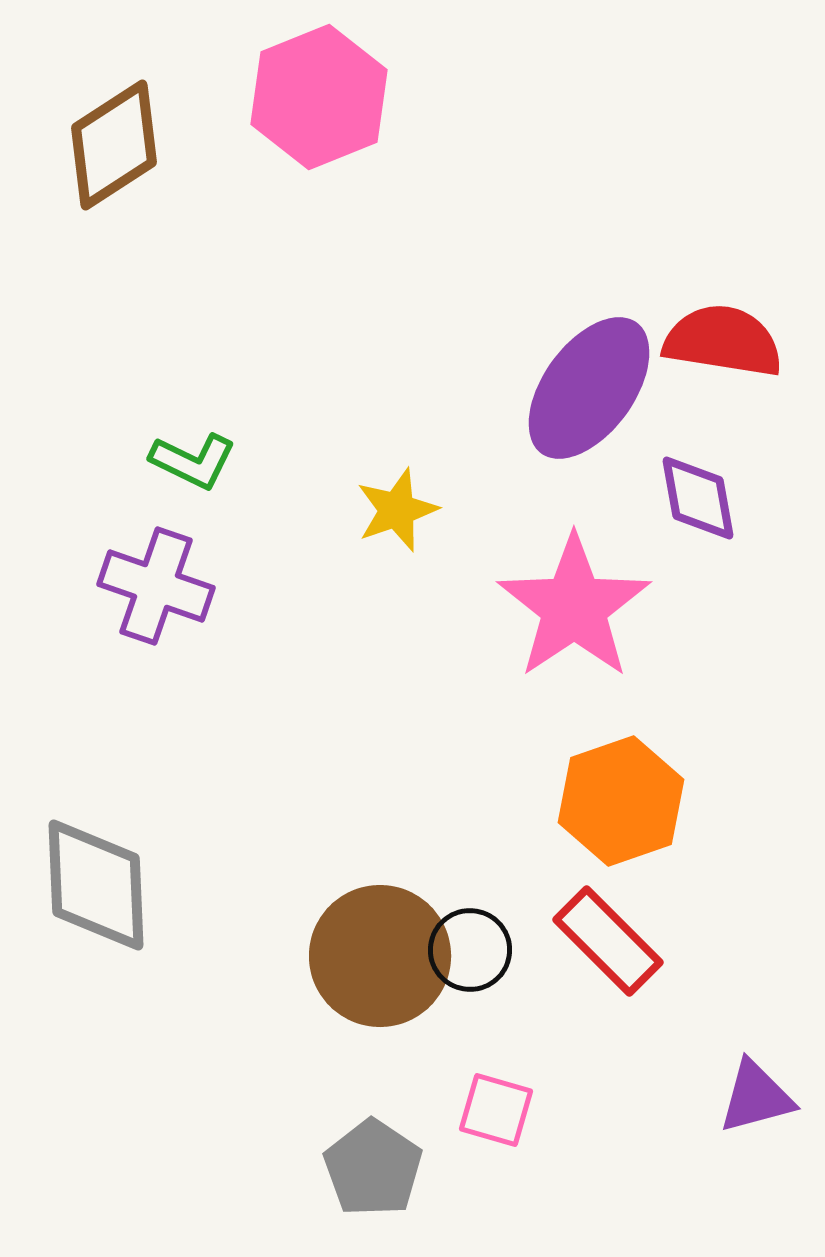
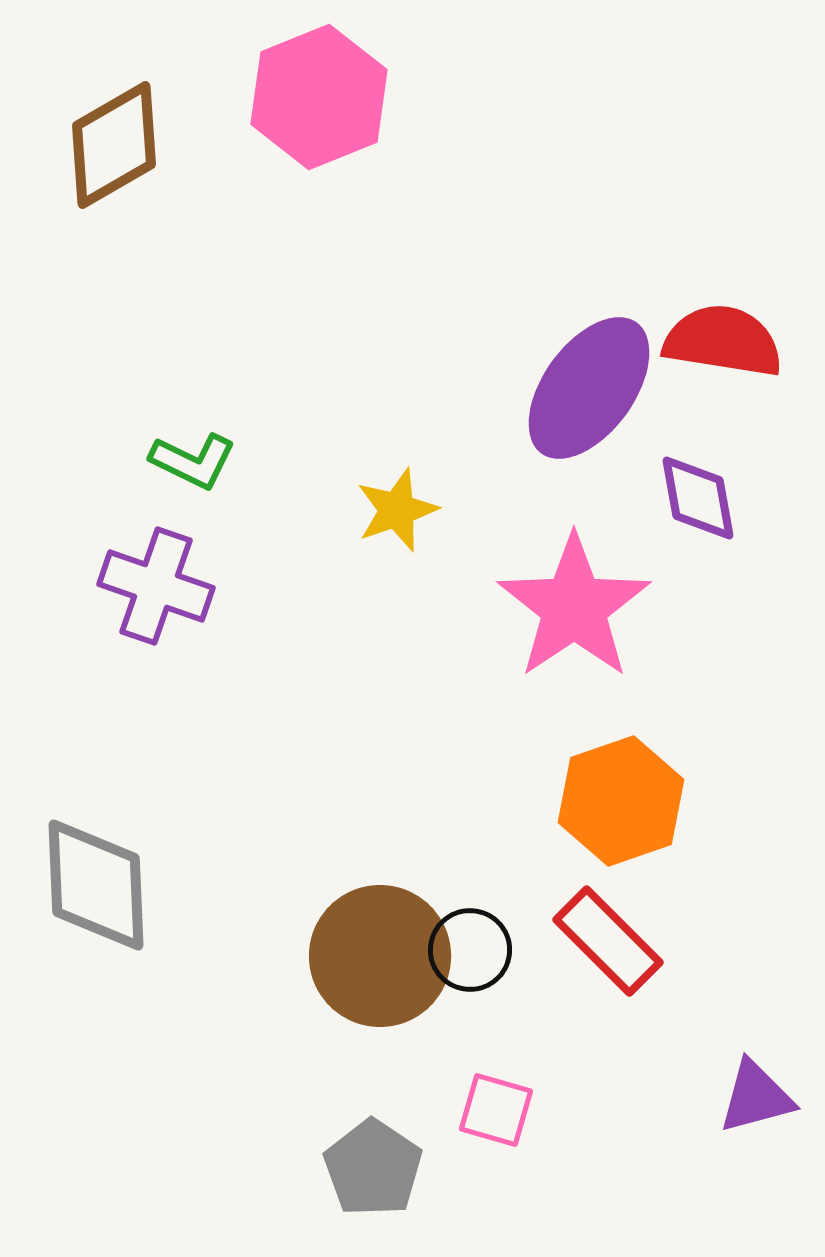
brown diamond: rotated 3 degrees clockwise
